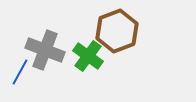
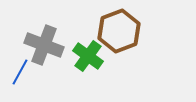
brown hexagon: moved 2 px right
gray cross: moved 1 px left, 5 px up
